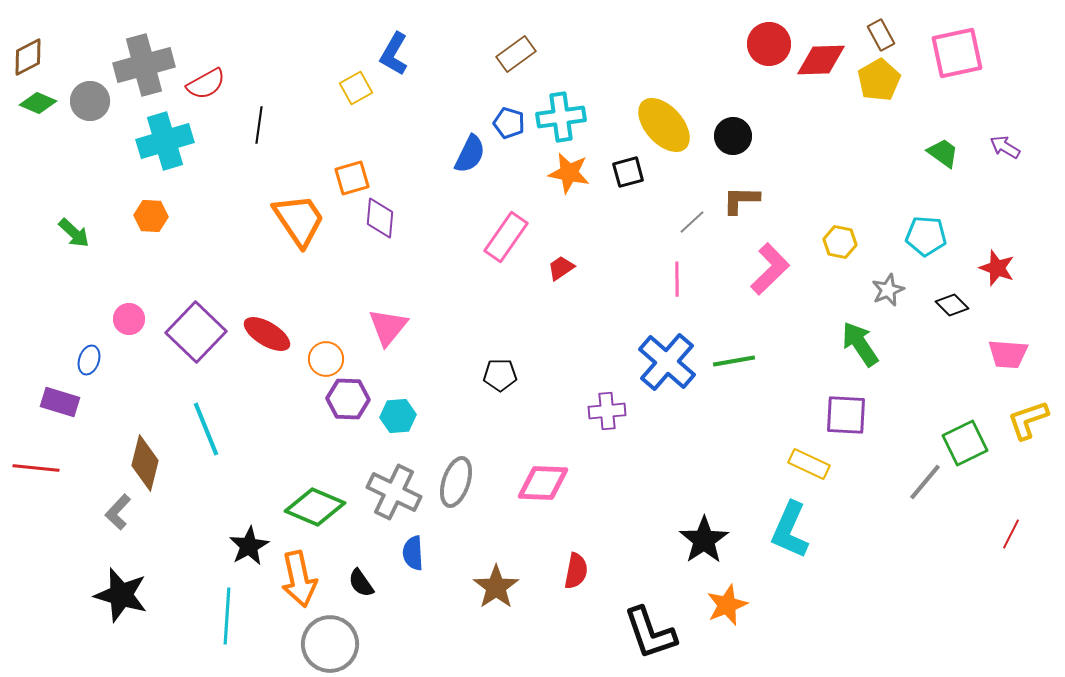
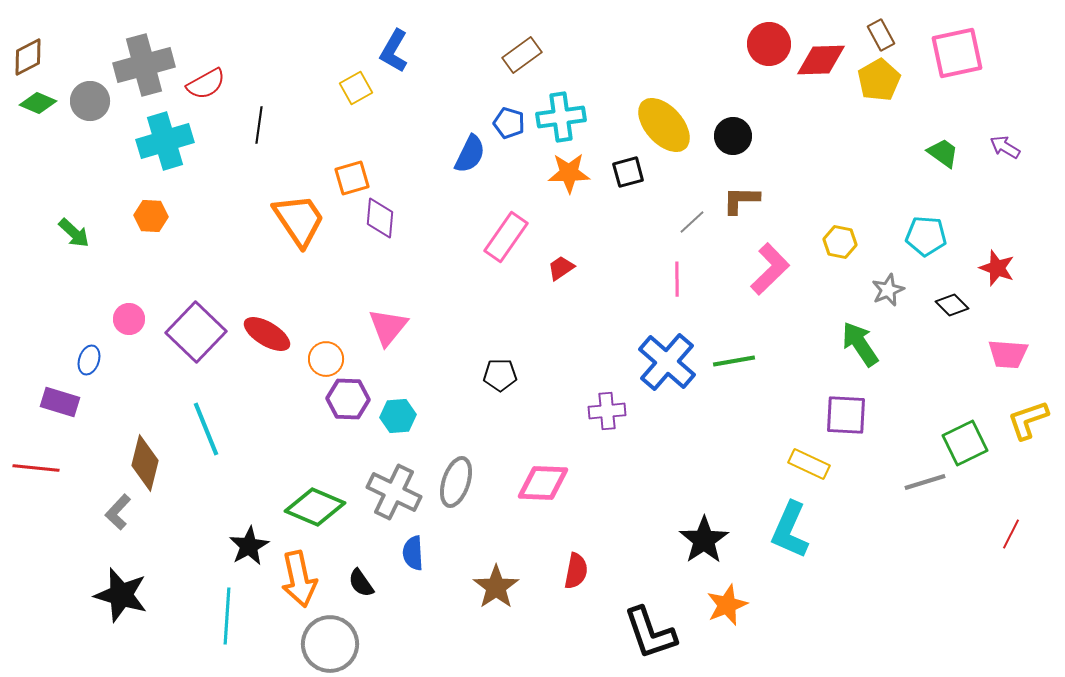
blue L-shape at (394, 54): moved 3 px up
brown rectangle at (516, 54): moved 6 px right, 1 px down
orange star at (569, 173): rotated 12 degrees counterclockwise
gray line at (925, 482): rotated 33 degrees clockwise
